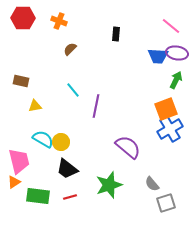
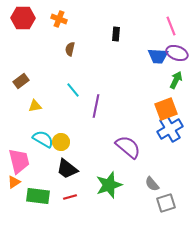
orange cross: moved 2 px up
pink line: rotated 30 degrees clockwise
brown semicircle: rotated 32 degrees counterclockwise
purple ellipse: rotated 10 degrees clockwise
brown rectangle: rotated 49 degrees counterclockwise
